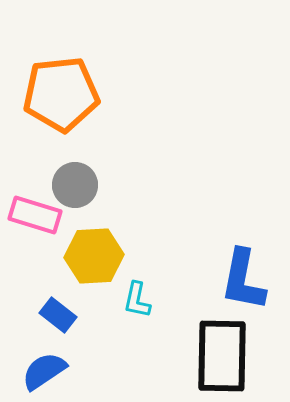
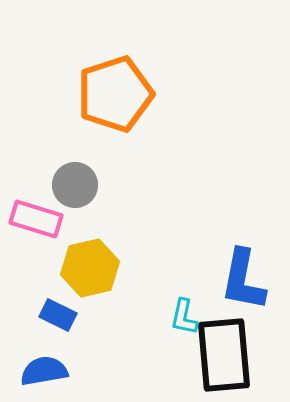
orange pentagon: moved 54 px right; rotated 12 degrees counterclockwise
pink rectangle: moved 1 px right, 4 px down
yellow hexagon: moved 4 px left, 12 px down; rotated 10 degrees counterclockwise
cyan L-shape: moved 47 px right, 17 px down
blue rectangle: rotated 12 degrees counterclockwise
black rectangle: moved 2 px right, 1 px up; rotated 6 degrees counterclockwise
blue semicircle: rotated 24 degrees clockwise
